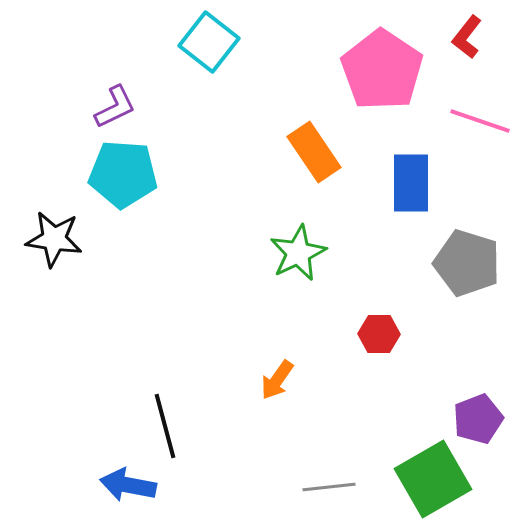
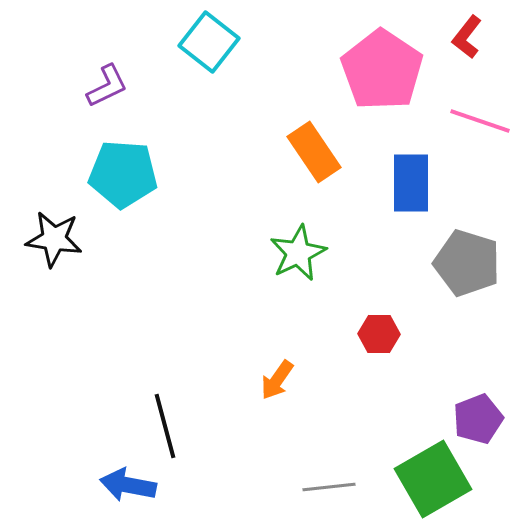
purple L-shape: moved 8 px left, 21 px up
